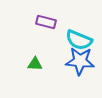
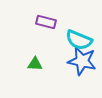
blue star: moved 2 px right; rotated 8 degrees clockwise
